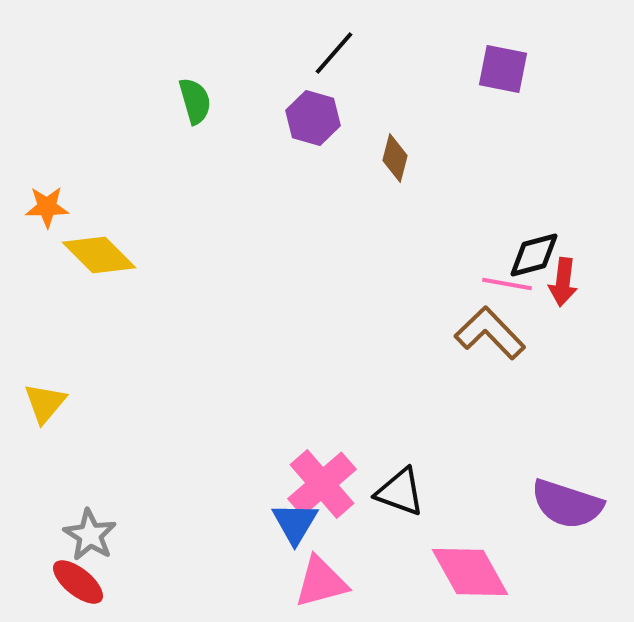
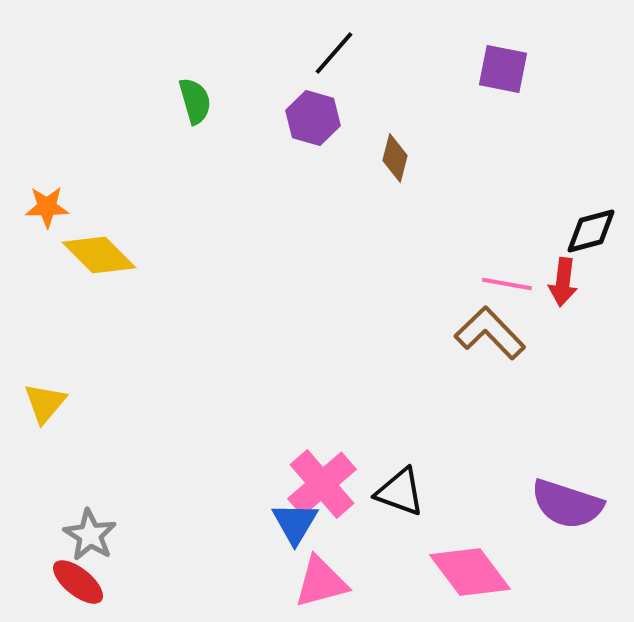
black diamond: moved 57 px right, 24 px up
pink diamond: rotated 8 degrees counterclockwise
